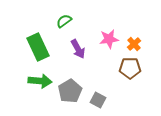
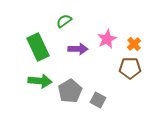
pink star: moved 2 px left; rotated 18 degrees counterclockwise
purple arrow: rotated 60 degrees counterclockwise
